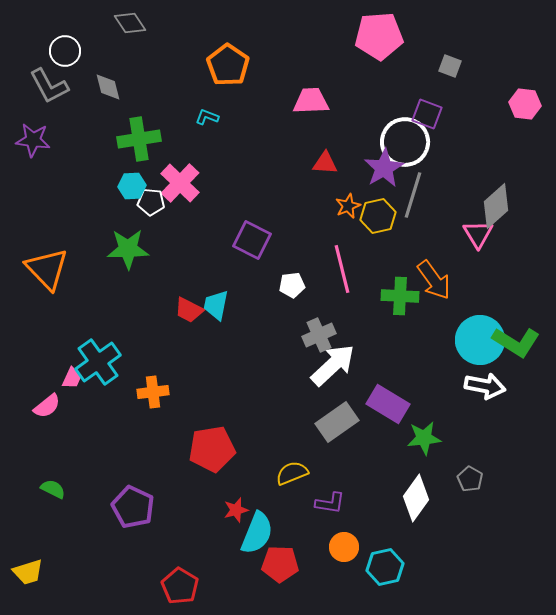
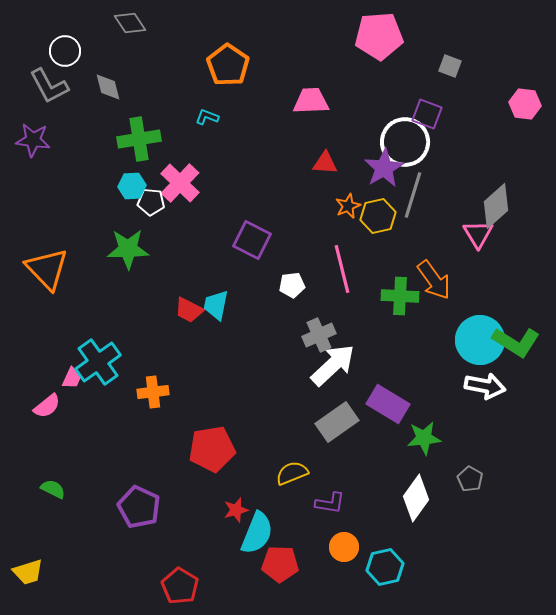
purple pentagon at (133, 507): moved 6 px right
